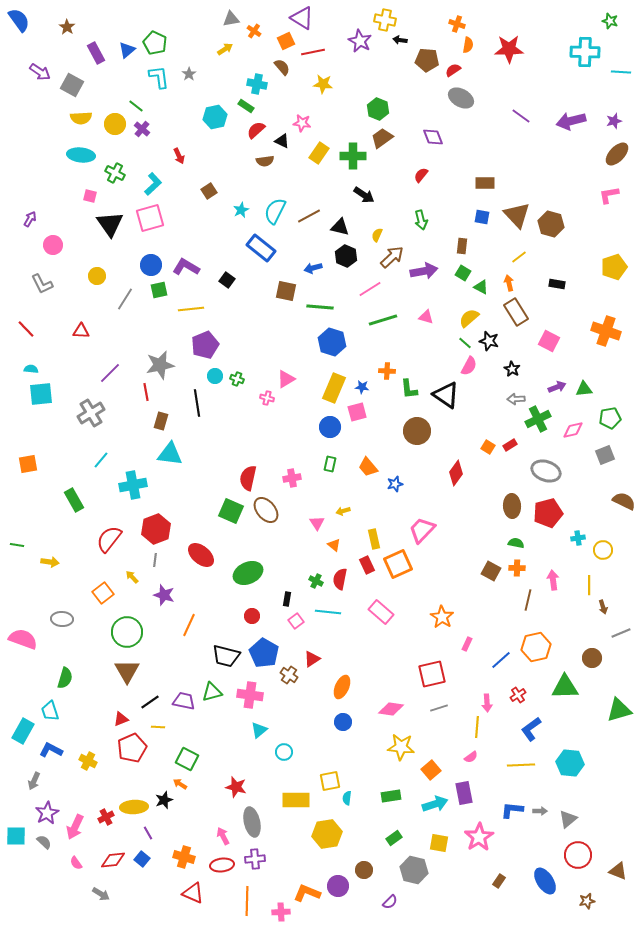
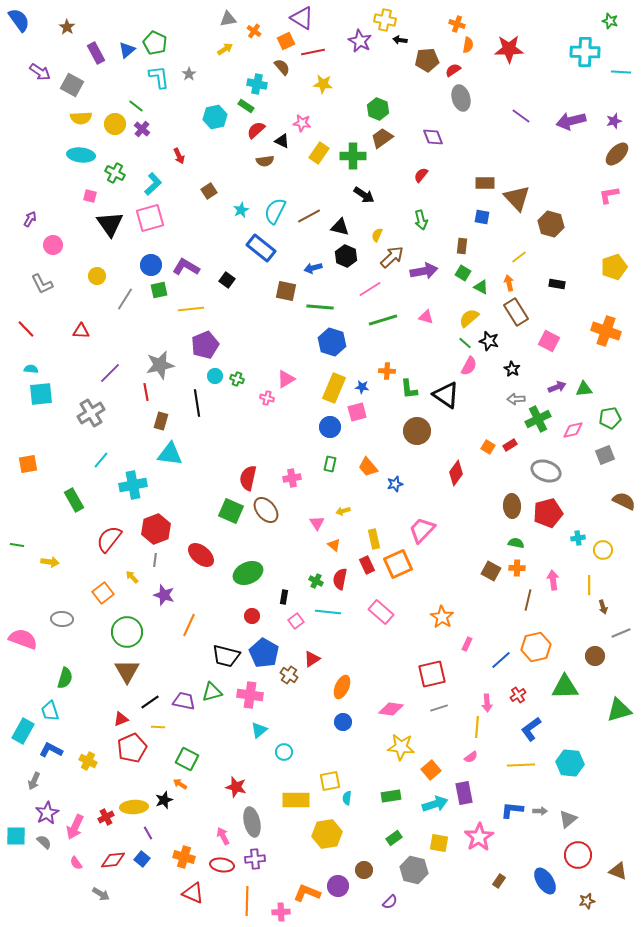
gray triangle at (231, 19): moved 3 px left
brown pentagon at (427, 60): rotated 10 degrees counterclockwise
gray ellipse at (461, 98): rotated 45 degrees clockwise
brown triangle at (517, 215): moved 17 px up
black rectangle at (287, 599): moved 3 px left, 2 px up
brown circle at (592, 658): moved 3 px right, 2 px up
red ellipse at (222, 865): rotated 15 degrees clockwise
